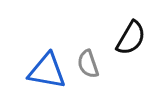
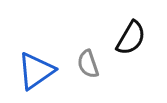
blue triangle: moved 11 px left; rotated 45 degrees counterclockwise
